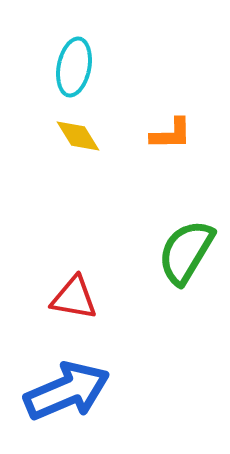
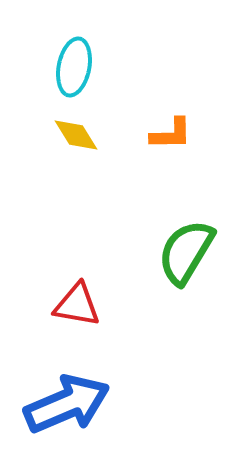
yellow diamond: moved 2 px left, 1 px up
red triangle: moved 3 px right, 7 px down
blue arrow: moved 13 px down
